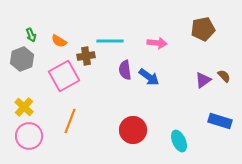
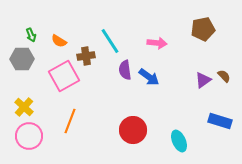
cyan line: rotated 56 degrees clockwise
gray hexagon: rotated 20 degrees clockwise
